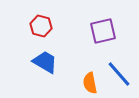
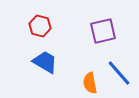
red hexagon: moved 1 px left
blue line: moved 1 px up
